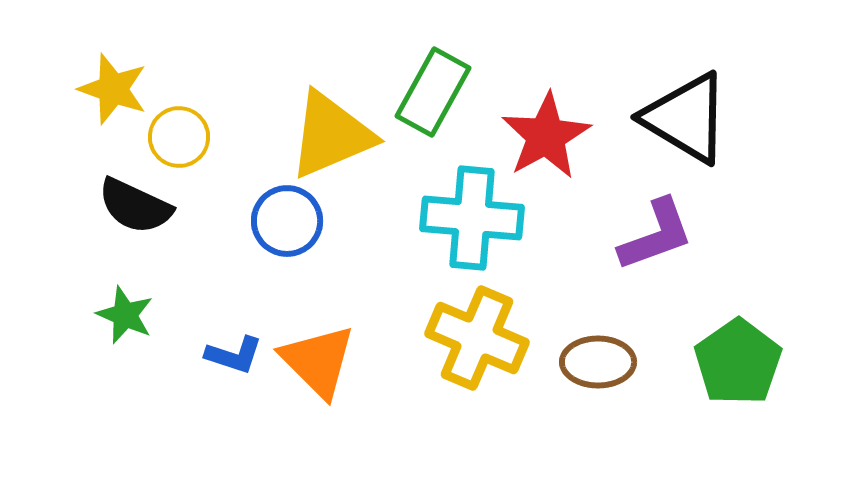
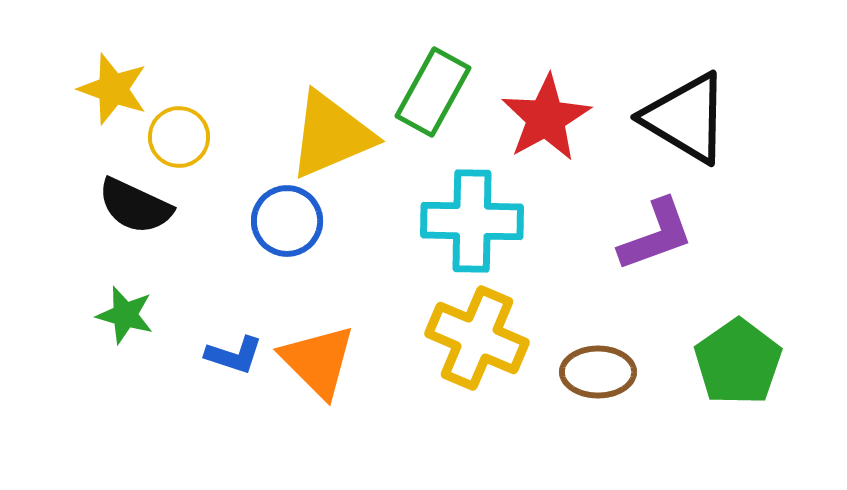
red star: moved 18 px up
cyan cross: moved 3 px down; rotated 4 degrees counterclockwise
green star: rotated 8 degrees counterclockwise
brown ellipse: moved 10 px down
